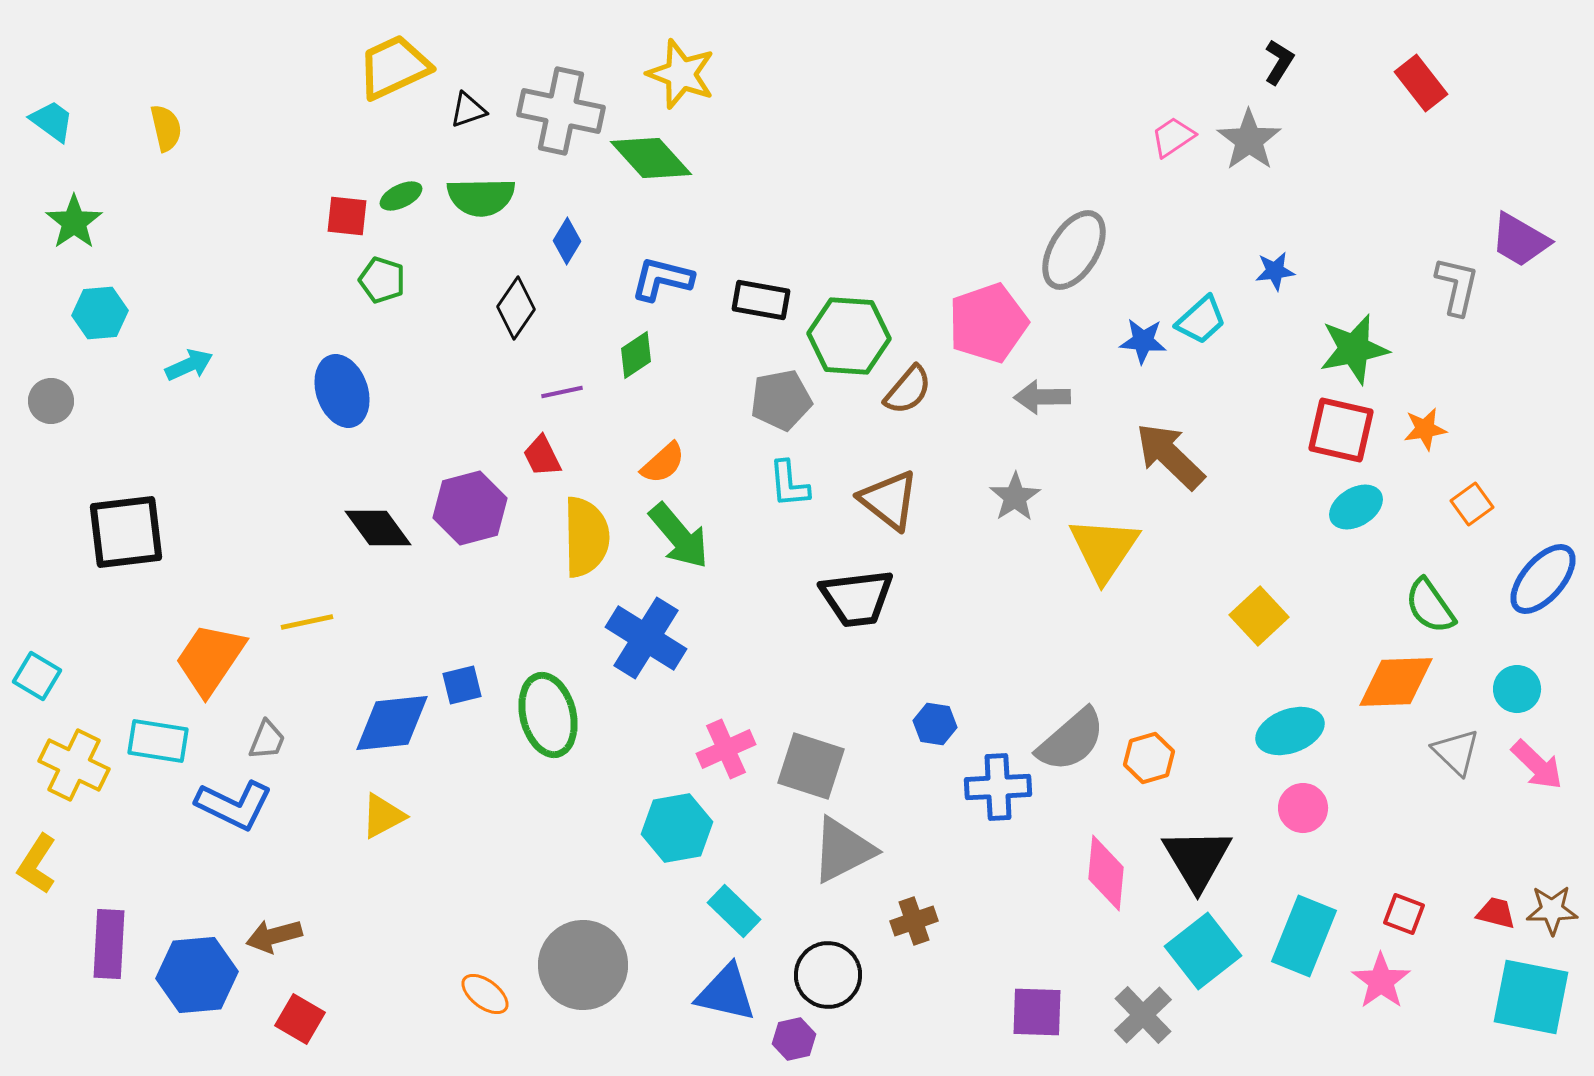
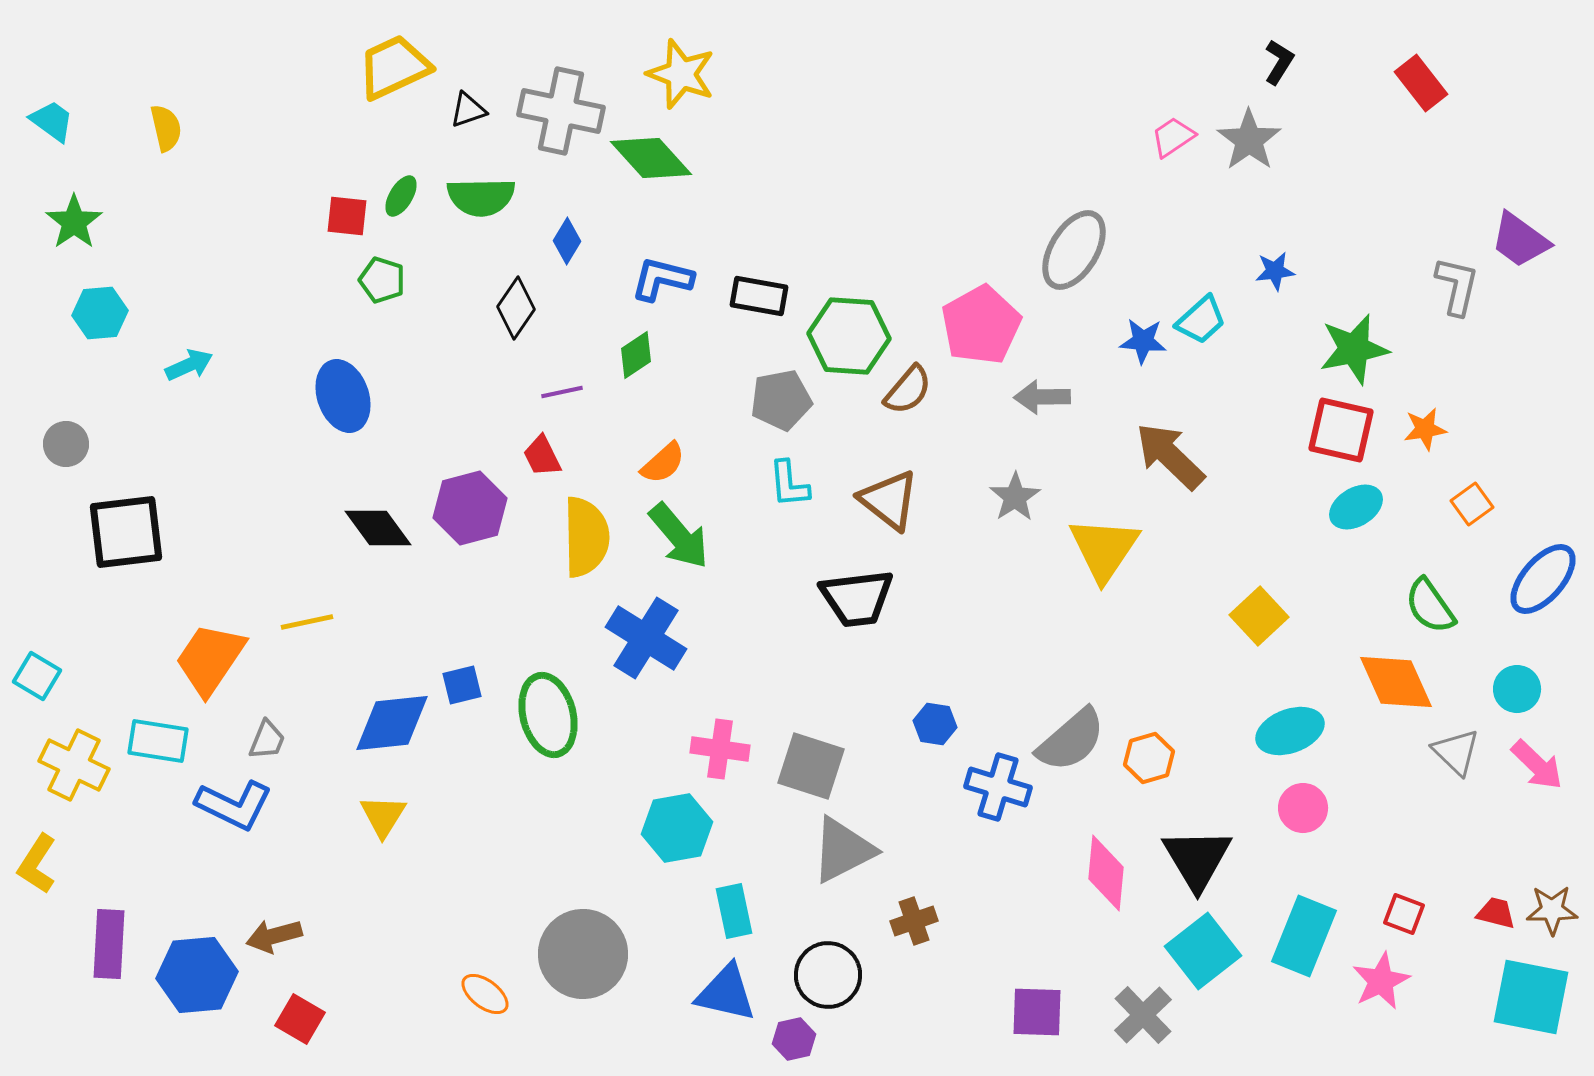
green ellipse at (401, 196): rotated 33 degrees counterclockwise
purple trapezoid at (1520, 240): rotated 6 degrees clockwise
black rectangle at (761, 300): moved 2 px left, 4 px up
pink pentagon at (988, 323): moved 7 px left, 2 px down; rotated 10 degrees counterclockwise
blue ellipse at (342, 391): moved 1 px right, 5 px down
gray circle at (51, 401): moved 15 px right, 43 px down
orange diamond at (1396, 682): rotated 68 degrees clockwise
pink cross at (726, 749): moved 6 px left; rotated 32 degrees clockwise
blue cross at (998, 787): rotated 20 degrees clockwise
yellow triangle at (383, 816): rotated 30 degrees counterclockwise
cyan rectangle at (734, 911): rotated 34 degrees clockwise
gray circle at (583, 965): moved 11 px up
pink star at (1381, 981): rotated 10 degrees clockwise
